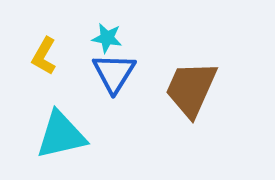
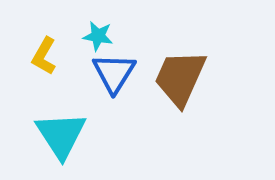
cyan star: moved 9 px left, 2 px up
brown trapezoid: moved 11 px left, 11 px up
cyan triangle: rotated 50 degrees counterclockwise
